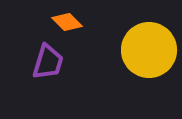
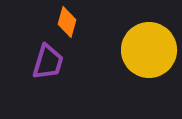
orange diamond: rotated 60 degrees clockwise
